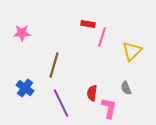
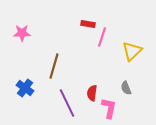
brown line: moved 1 px down
purple line: moved 6 px right
